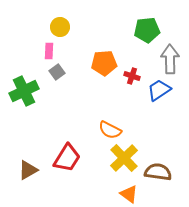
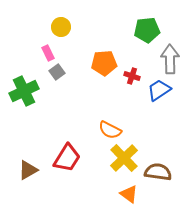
yellow circle: moved 1 px right
pink rectangle: moved 1 px left, 2 px down; rotated 28 degrees counterclockwise
